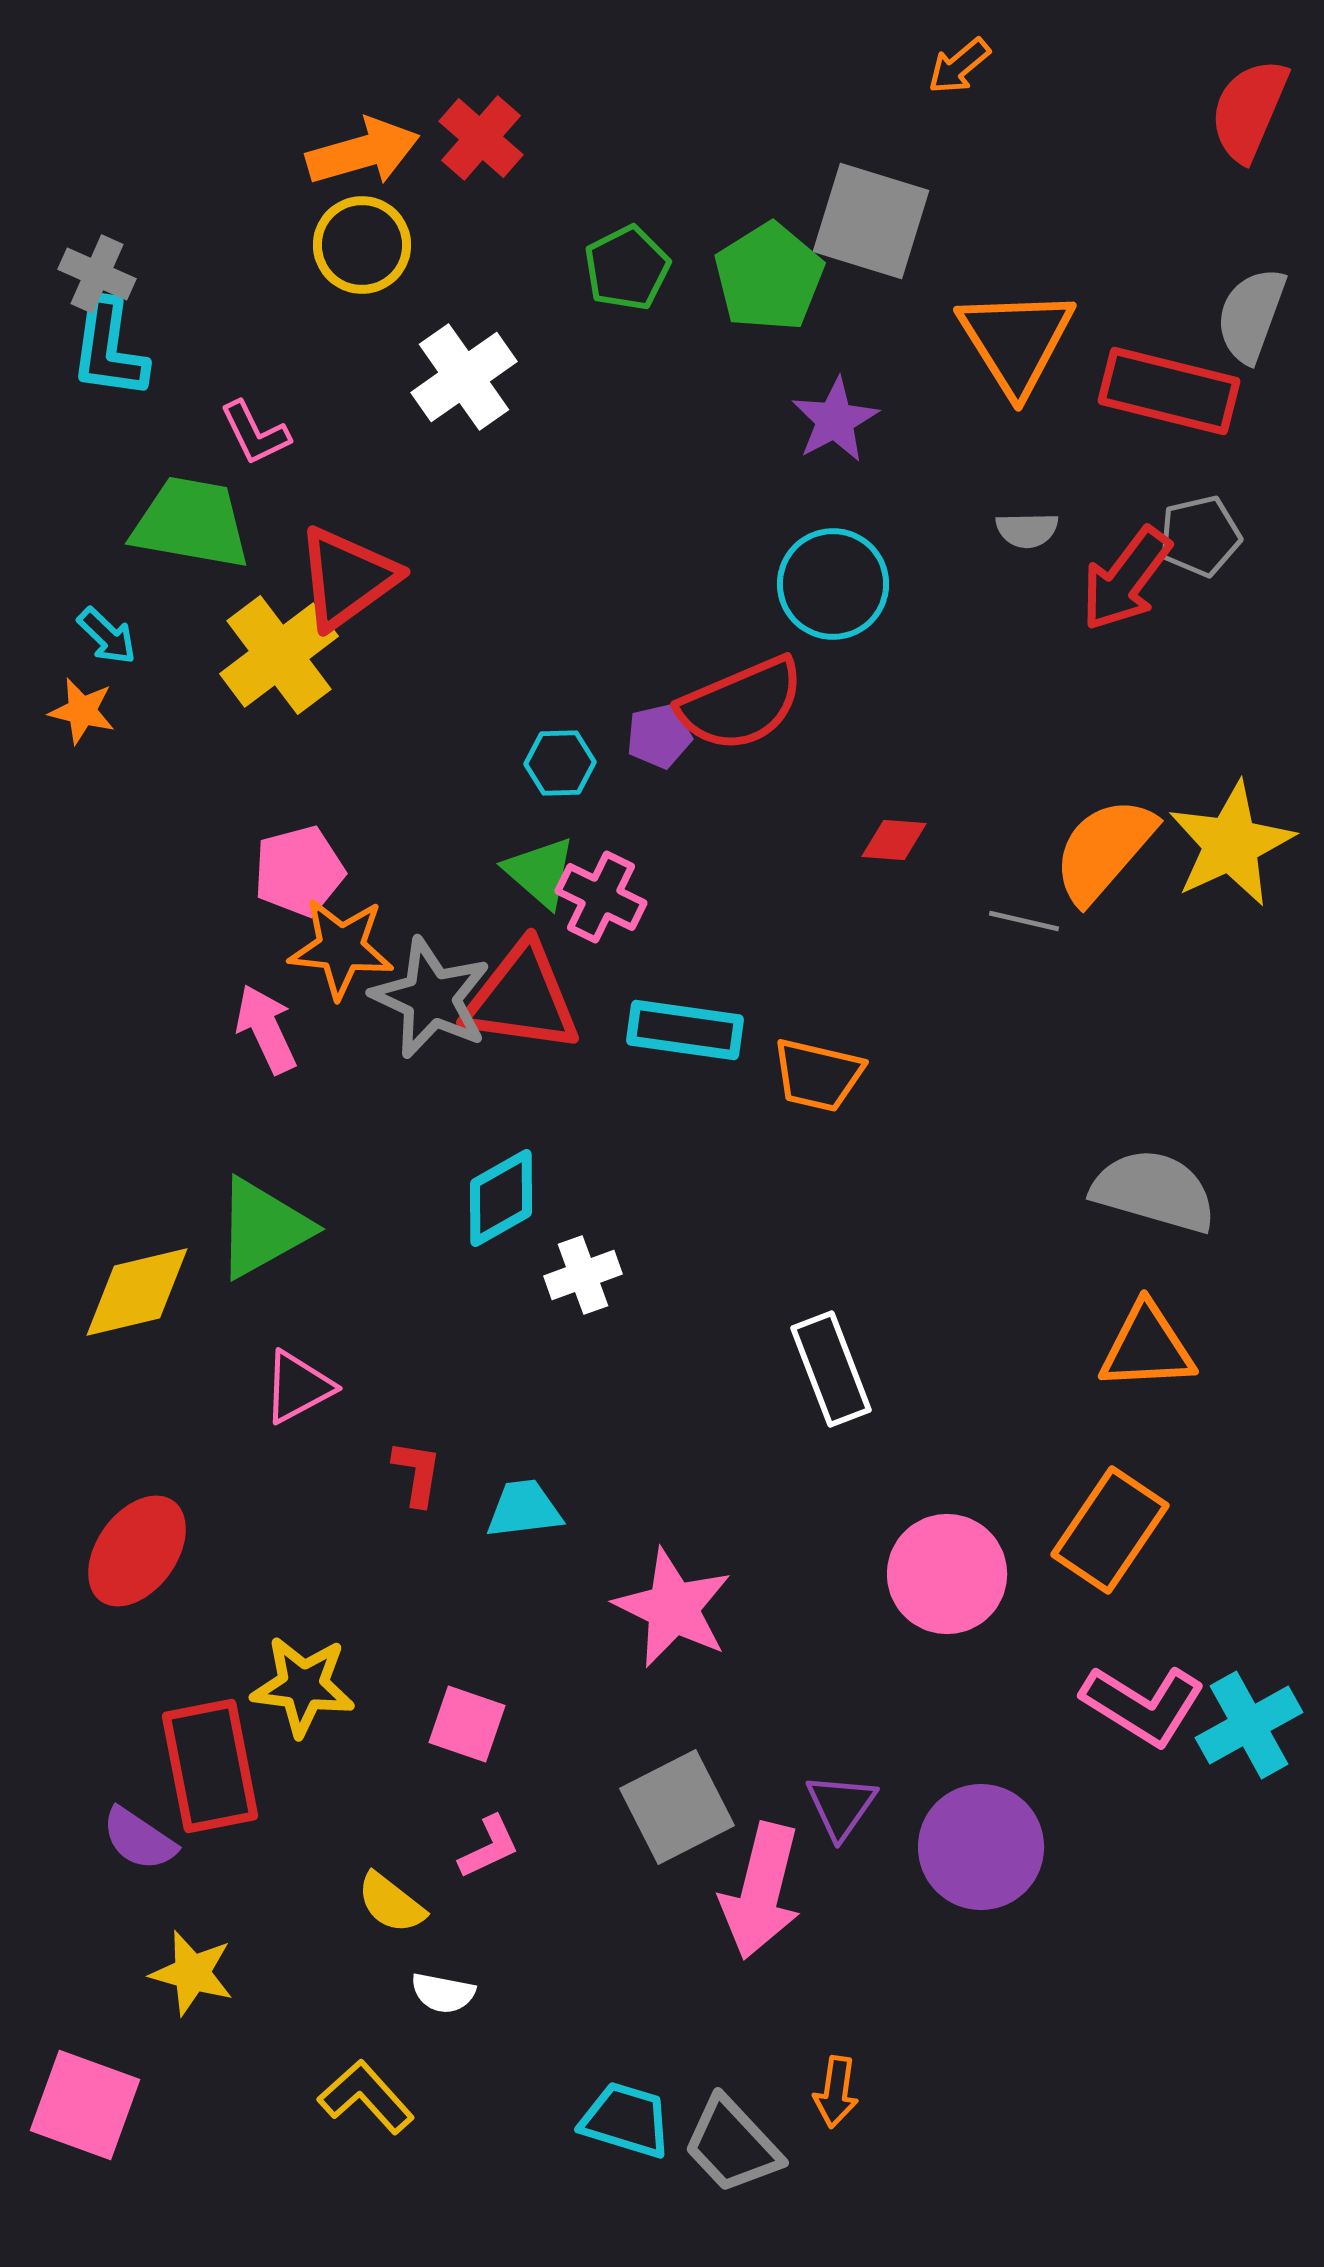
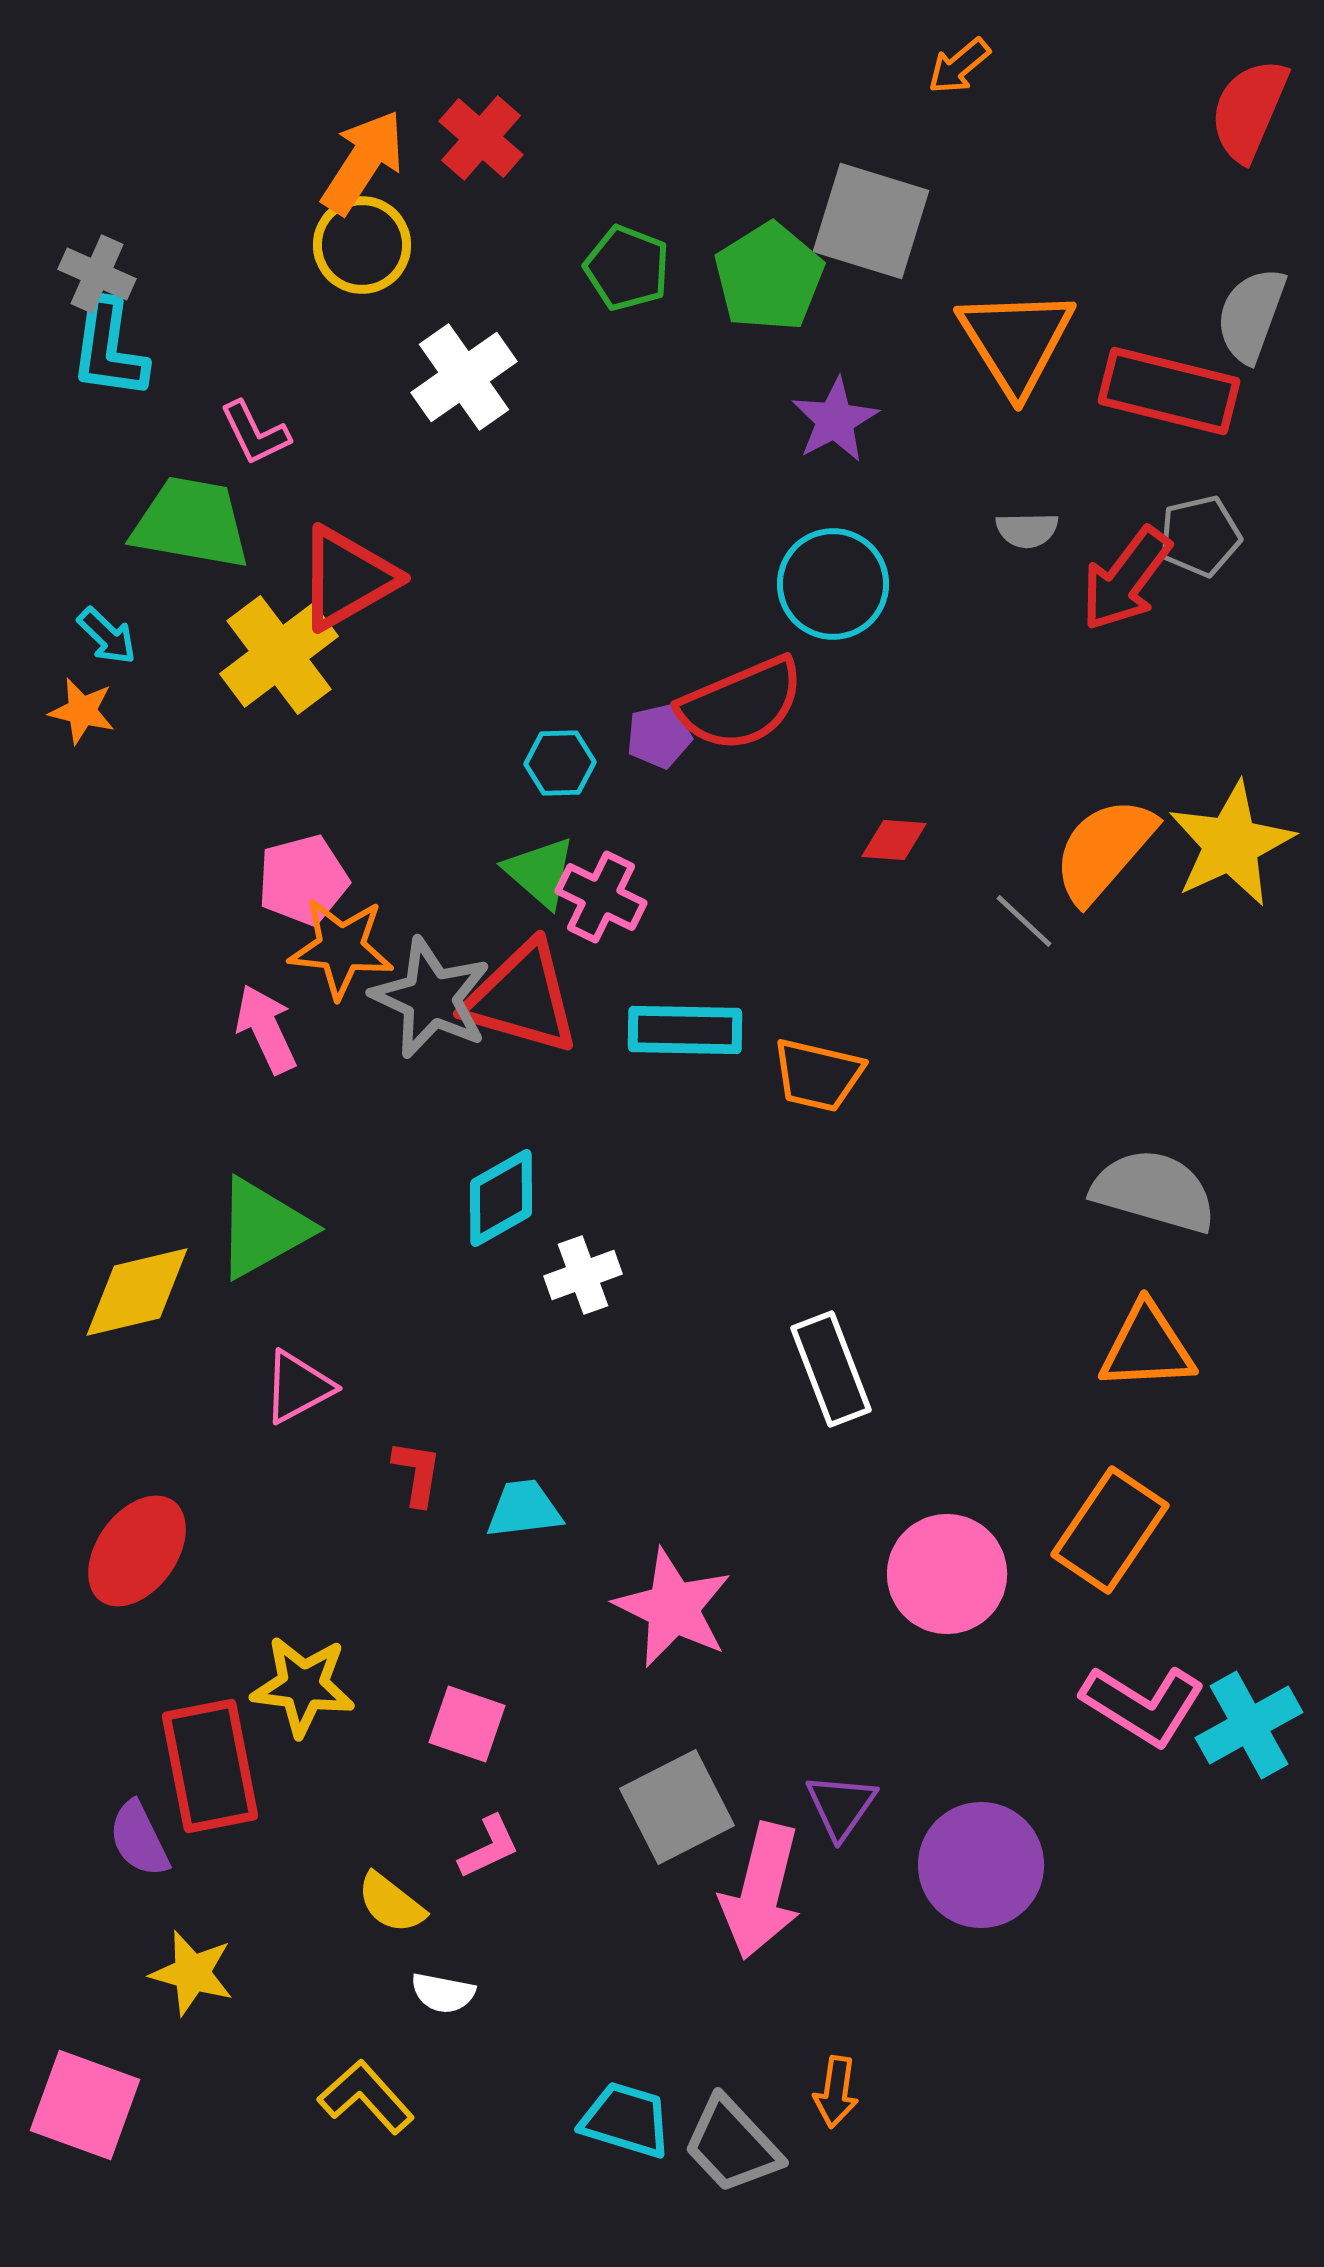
orange arrow at (363, 152): moved 10 px down; rotated 41 degrees counterclockwise
green pentagon at (627, 268): rotated 24 degrees counterclockwise
red triangle at (347, 578): rotated 6 degrees clockwise
pink pentagon at (299, 871): moved 4 px right, 9 px down
gray line at (1024, 921): rotated 30 degrees clockwise
red triangle at (522, 998): rotated 8 degrees clockwise
cyan rectangle at (685, 1030): rotated 7 degrees counterclockwise
purple semicircle at (139, 1839): rotated 30 degrees clockwise
purple circle at (981, 1847): moved 18 px down
